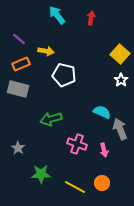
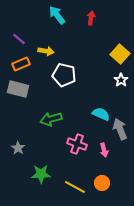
cyan semicircle: moved 1 px left, 2 px down
